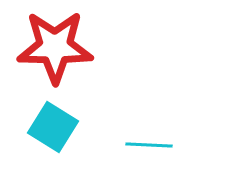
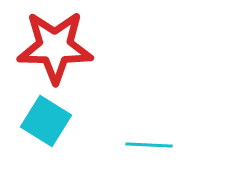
cyan square: moved 7 px left, 6 px up
